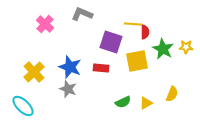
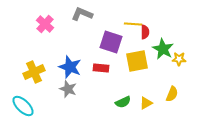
yellow star: moved 7 px left, 12 px down
yellow cross: rotated 20 degrees clockwise
